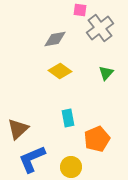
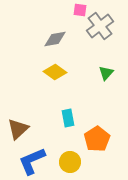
gray cross: moved 2 px up
yellow diamond: moved 5 px left, 1 px down
orange pentagon: rotated 10 degrees counterclockwise
blue L-shape: moved 2 px down
yellow circle: moved 1 px left, 5 px up
